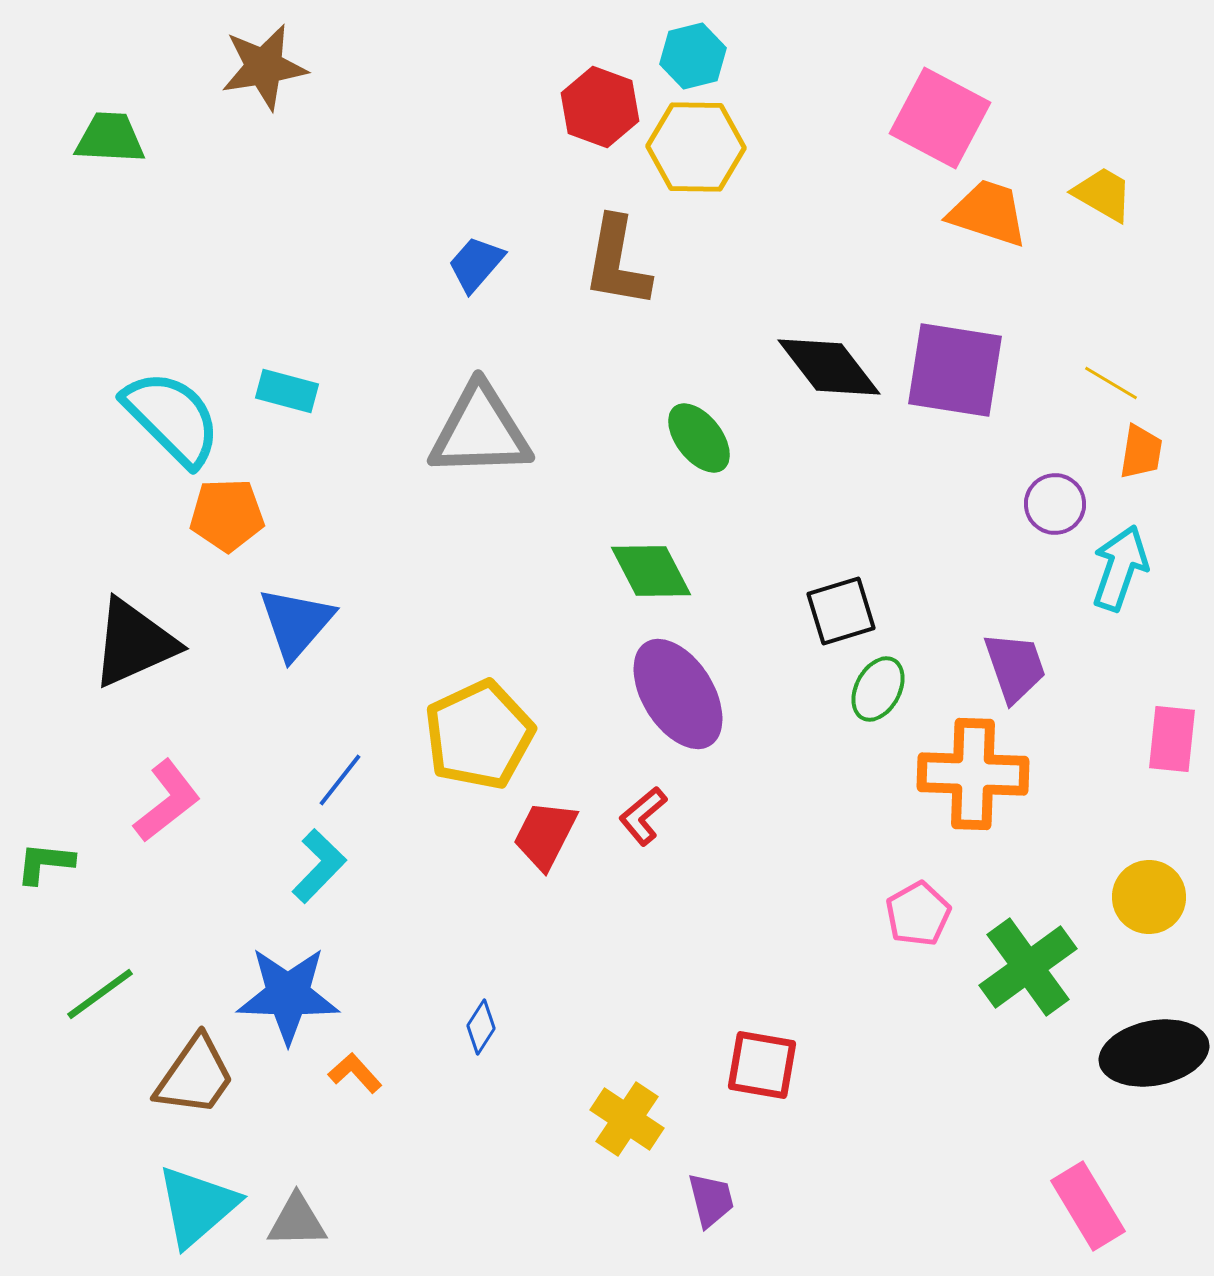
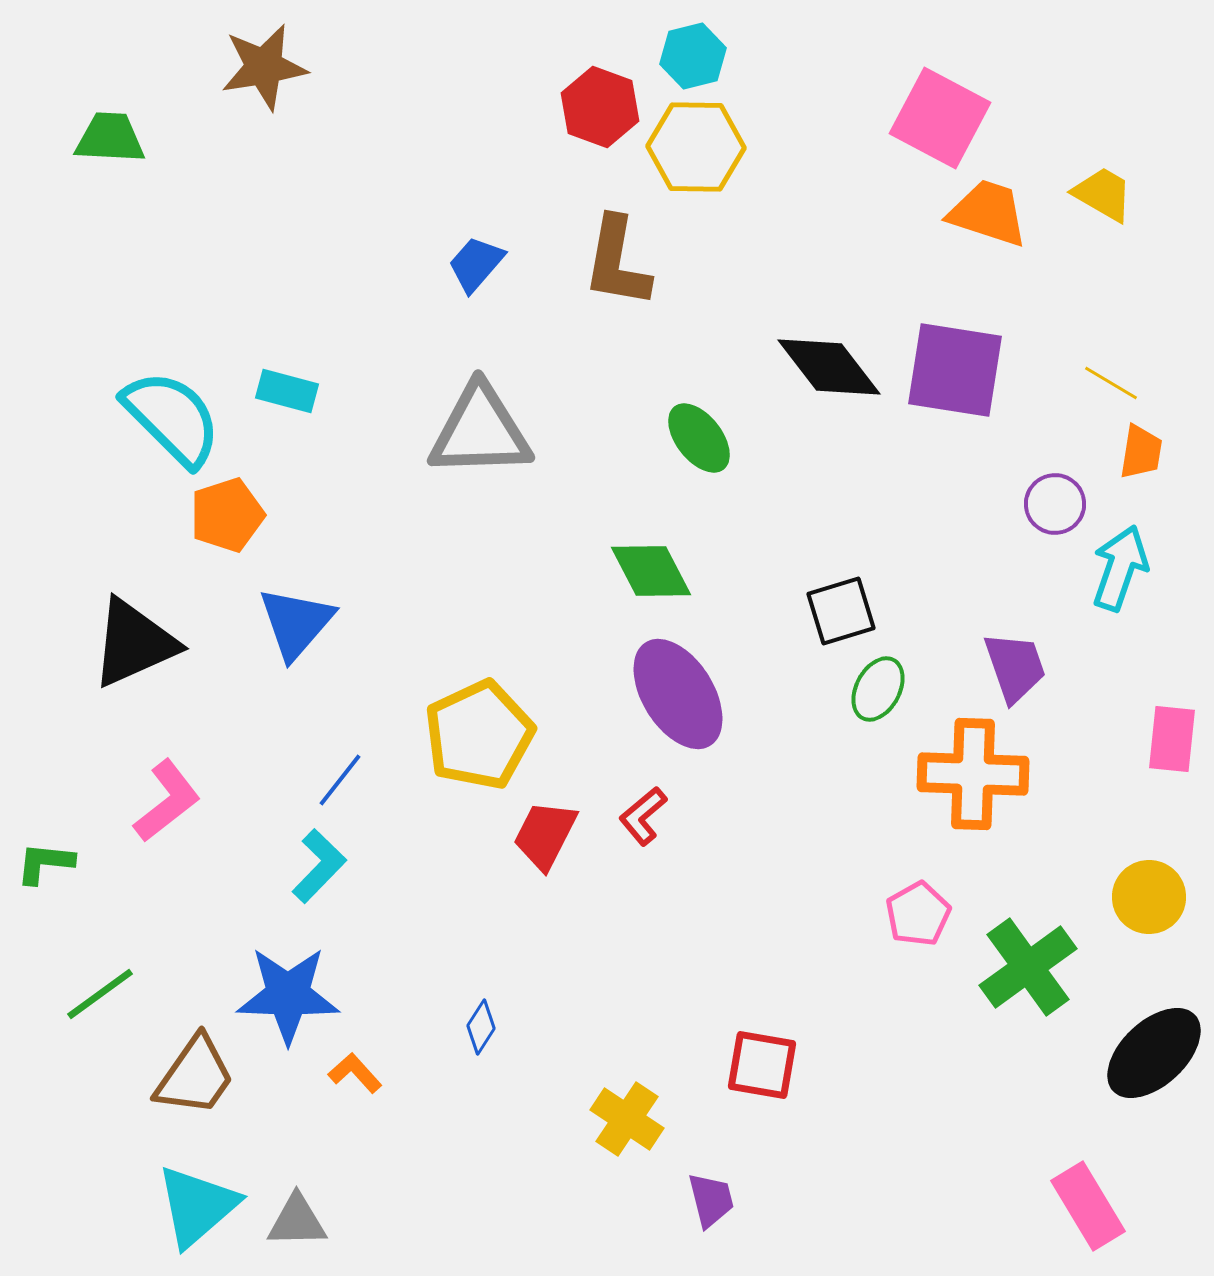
orange pentagon at (227, 515): rotated 16 degrees counterclockwise
black ellipse at (1154, 1053): rotated 32 degrees counterclockwise
